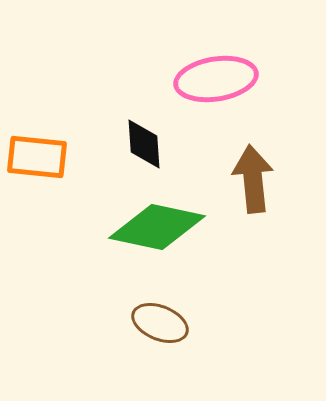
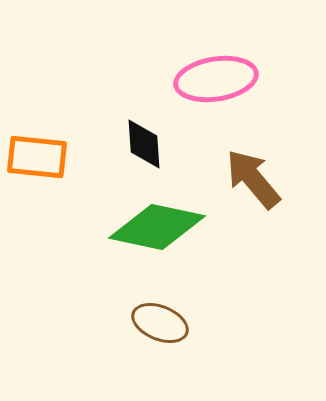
brown arrow: rotated 34 degrees counterclockwise
